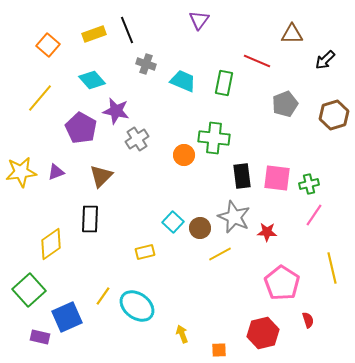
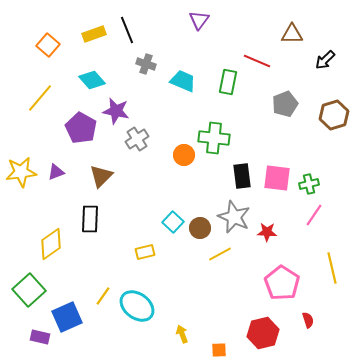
green rectangle at (224, 83): moved 4 px right, 1 px up
